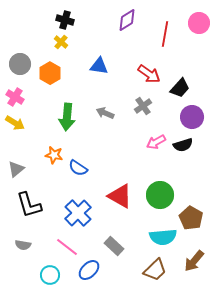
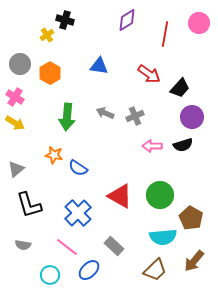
yellow cross: moved 14 px left, 7 px up; rotated 16 degrees clockwise
gray cross: moved 8 px left, 10 px down; rotated 12 degrees clockwise
pink arrow: moved 4 px left, 4 px down; rotated 30 degrees clockwise
